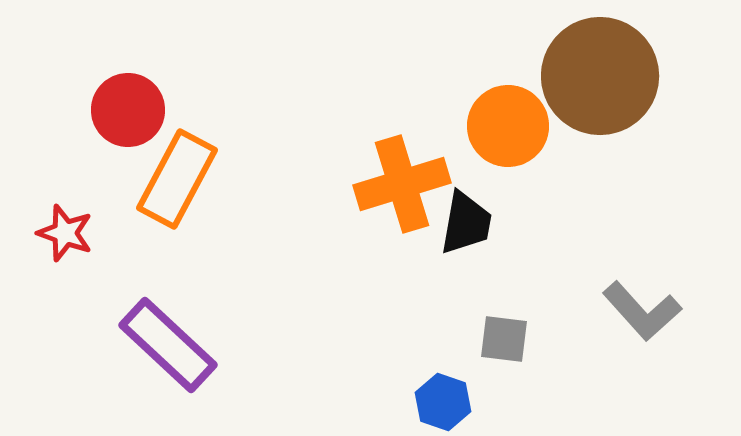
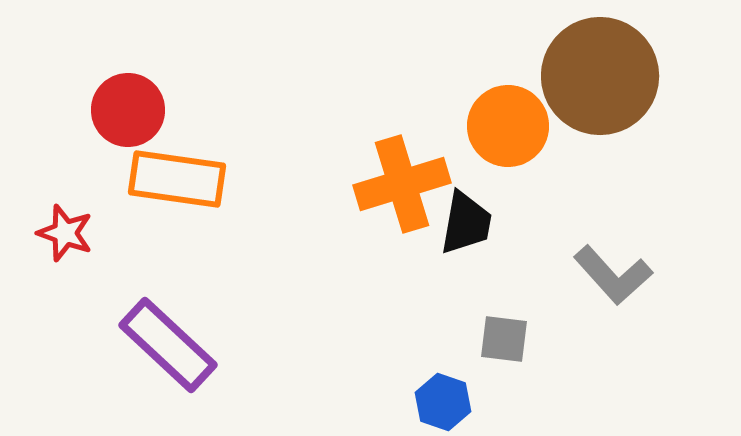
orange rectangle: rotated 70 degrees clockwise
gray L-shape: moved 29 px left, 36 px up
